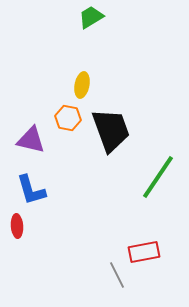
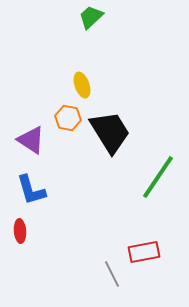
green trapezoid: rotated 12 degrees counterclockwise
yellow ellipse: rotated 30 degrees counterclockwise
black trapezoid: moved 1 px left, 2 px down; rotated 12 degrees counterclockwise
purple triangle: rotated 20 degrees clockwise
red ellipse: moved 3 px right, 5 px down
gray line: moved 5 px left, 1 px up
